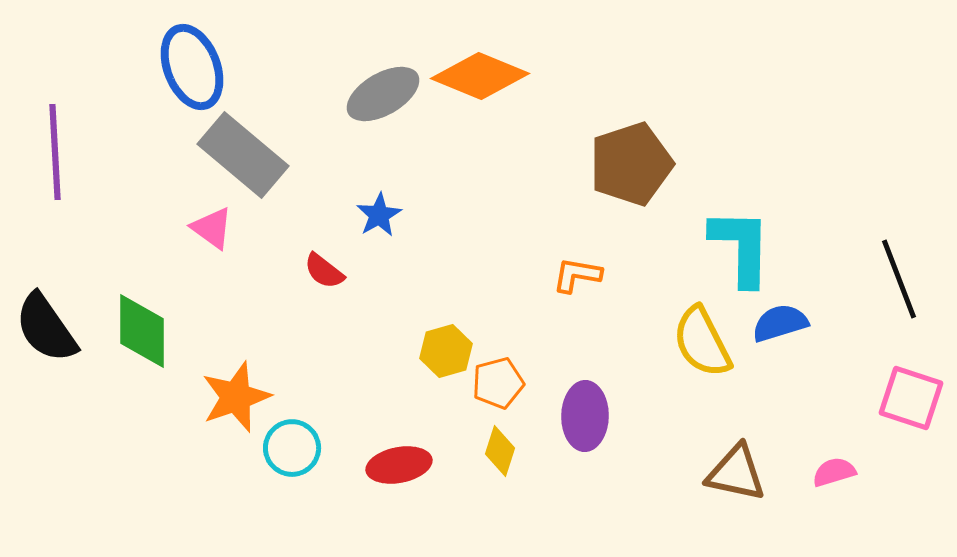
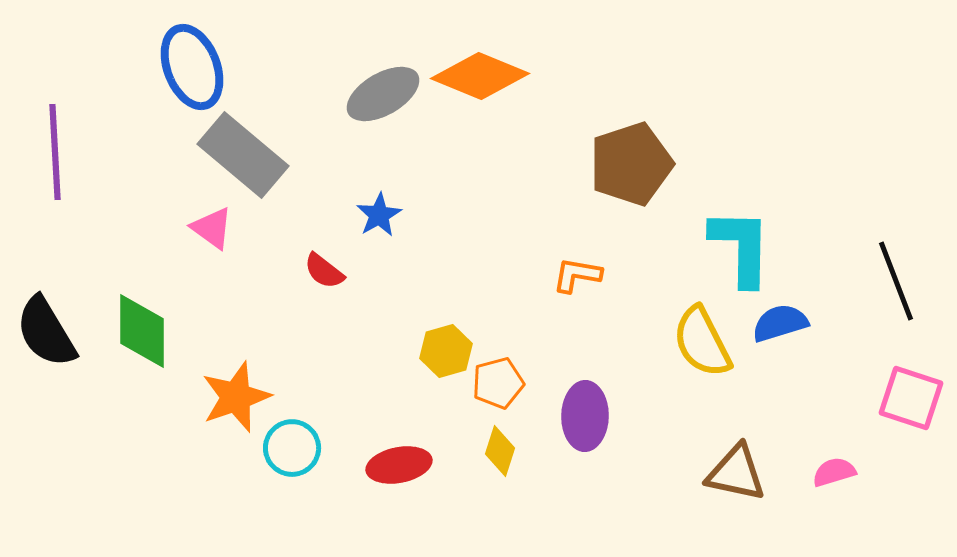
black line: moved 3 px left, 2 px down
black semicircle: moved 4 px down; rotated 4 degrees clockwise
